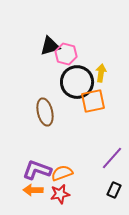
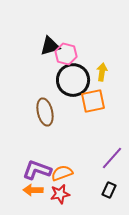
yellow arrow: moved 1 px right, 1 px up
black circle: moved 4 px left, 2 px up
black rectangle: moved 5 px left
